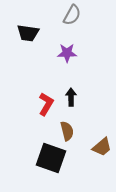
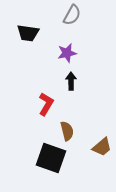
purple star: rotated 12 degrees counterclockwise
black arrow: moved 16 px up
